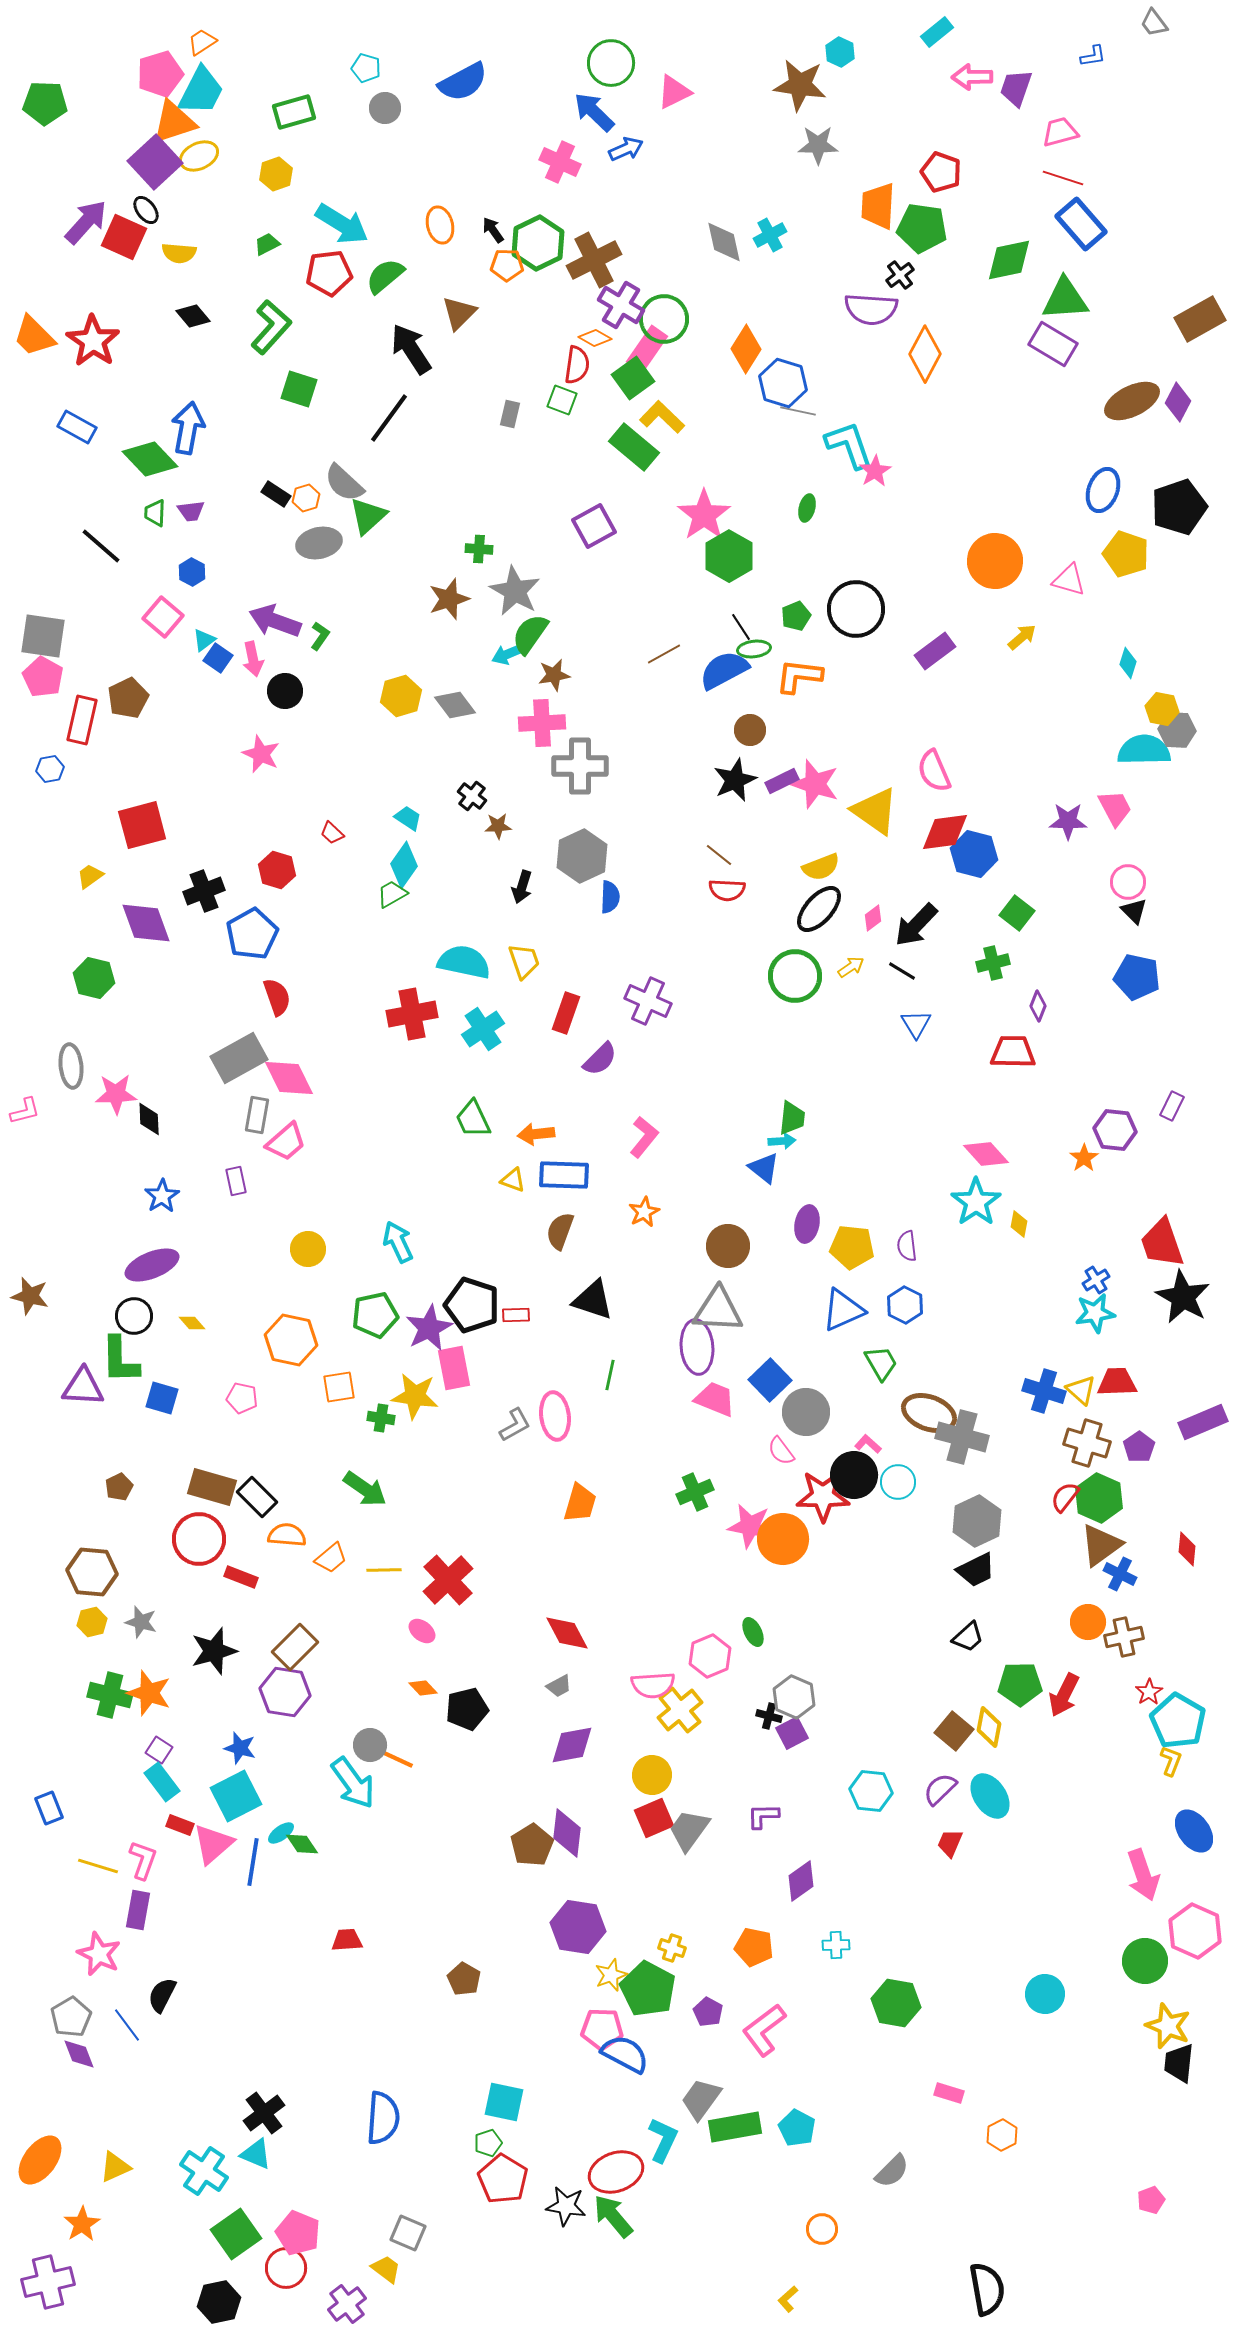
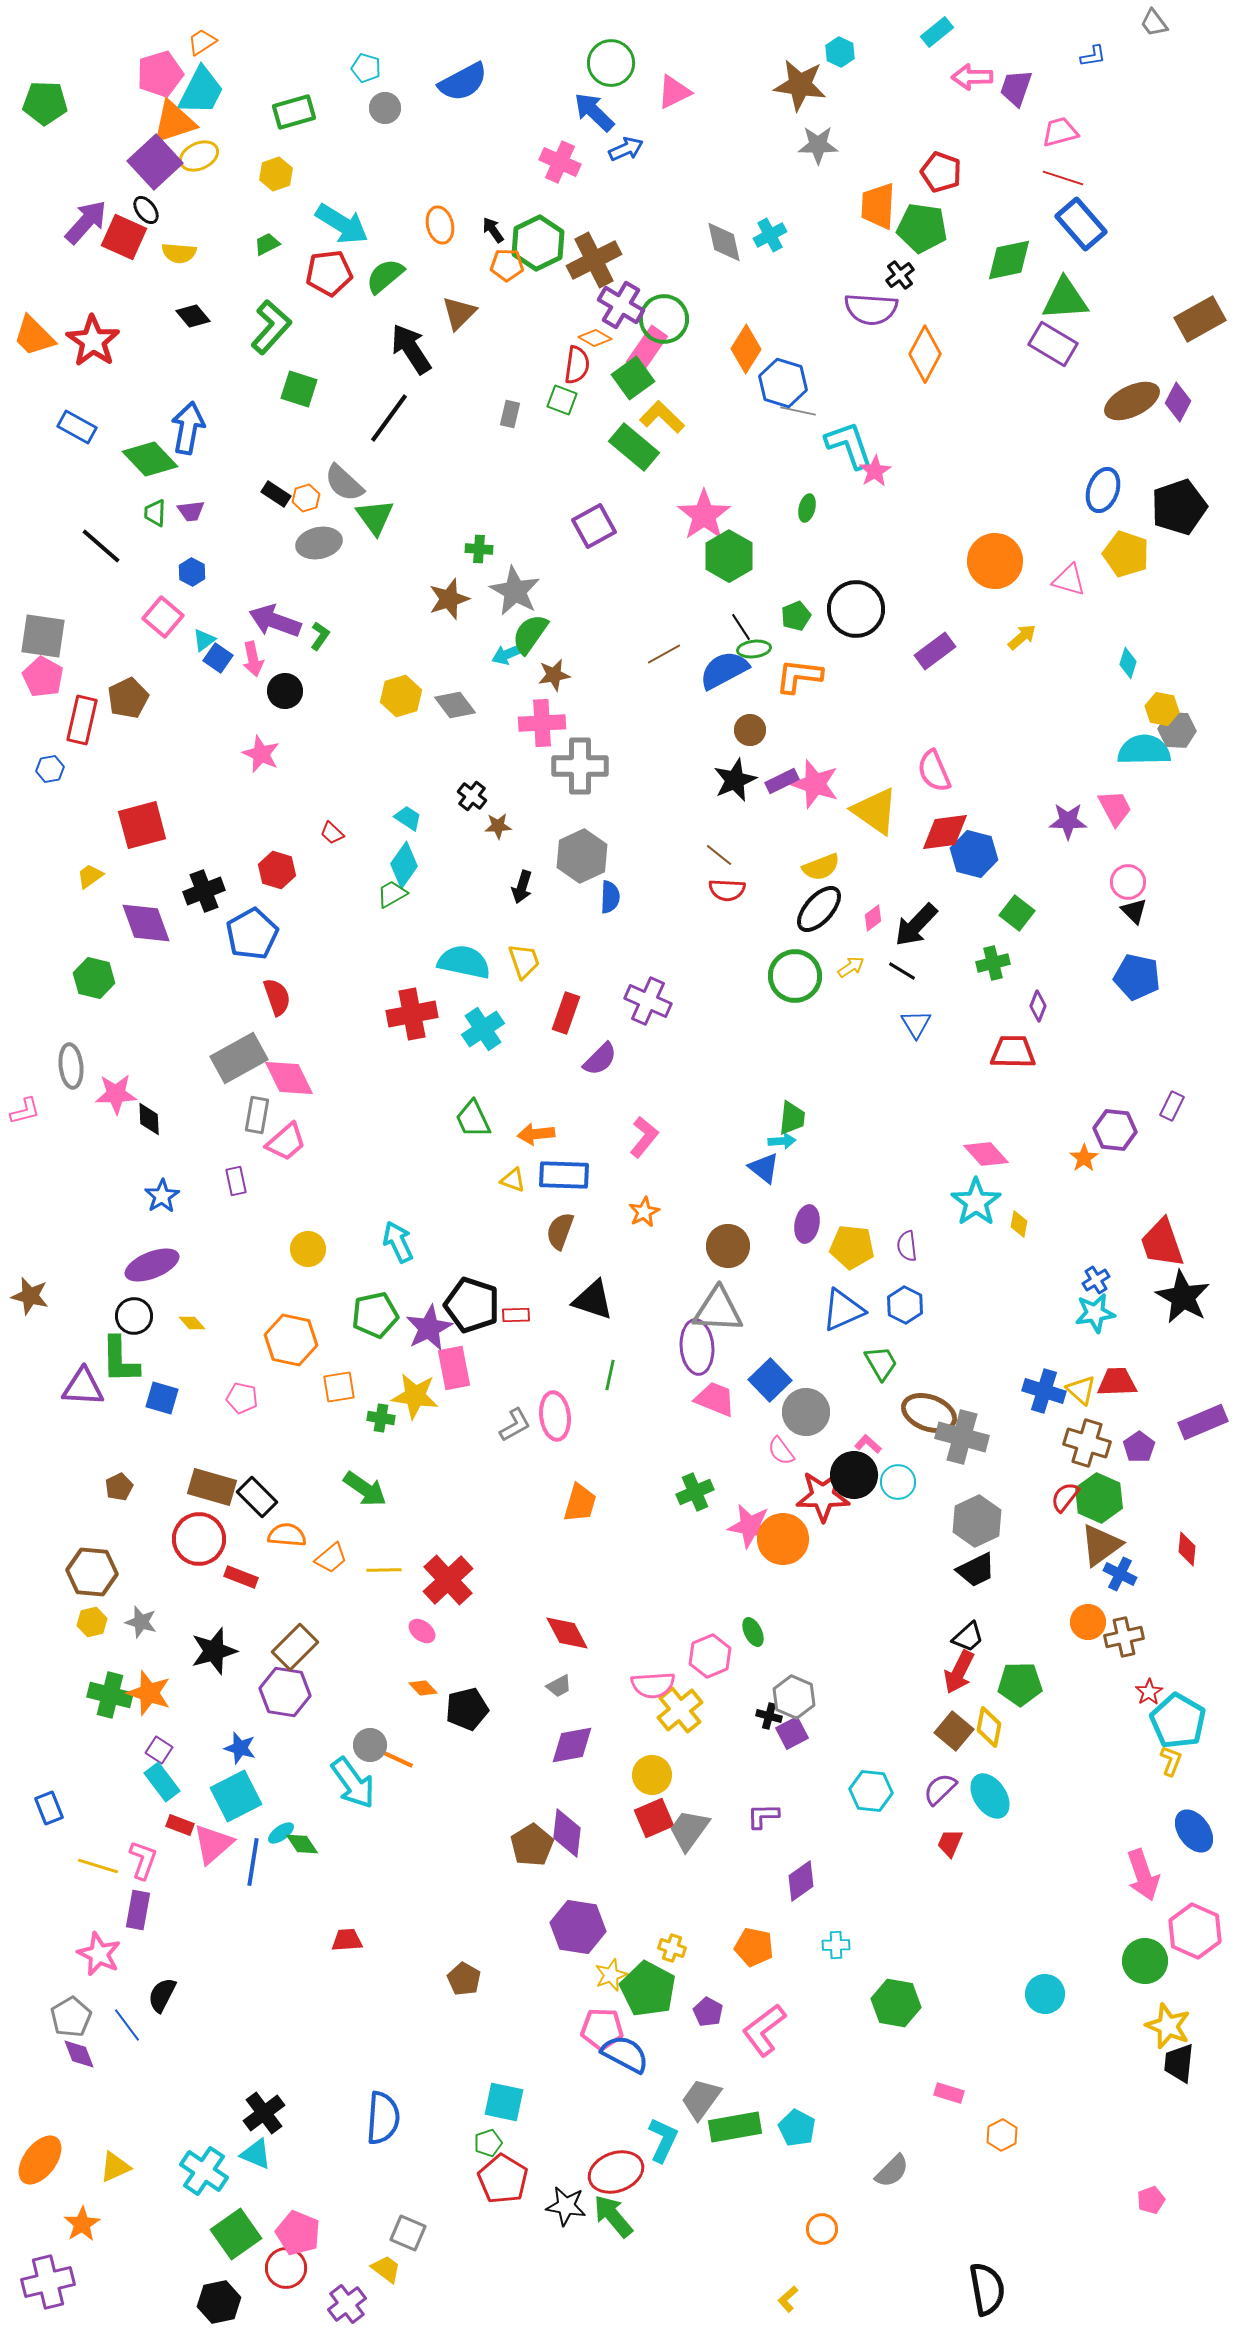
green triangle at (368, 516): moved 7 px right, 1 px down; rotated 24 degrees counterclockwise
red arrow at (1064, 1695): moved 105 px left, 23 px up
